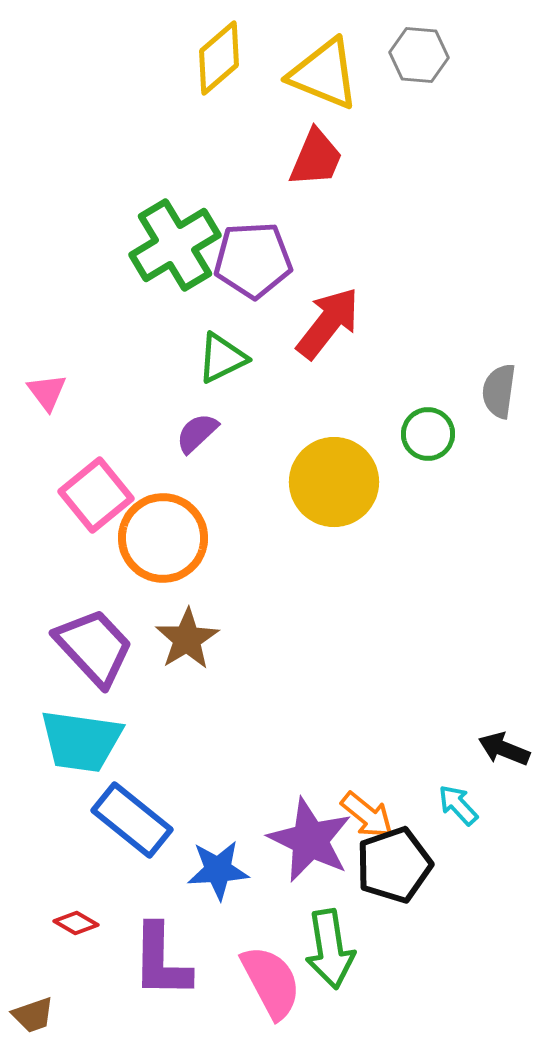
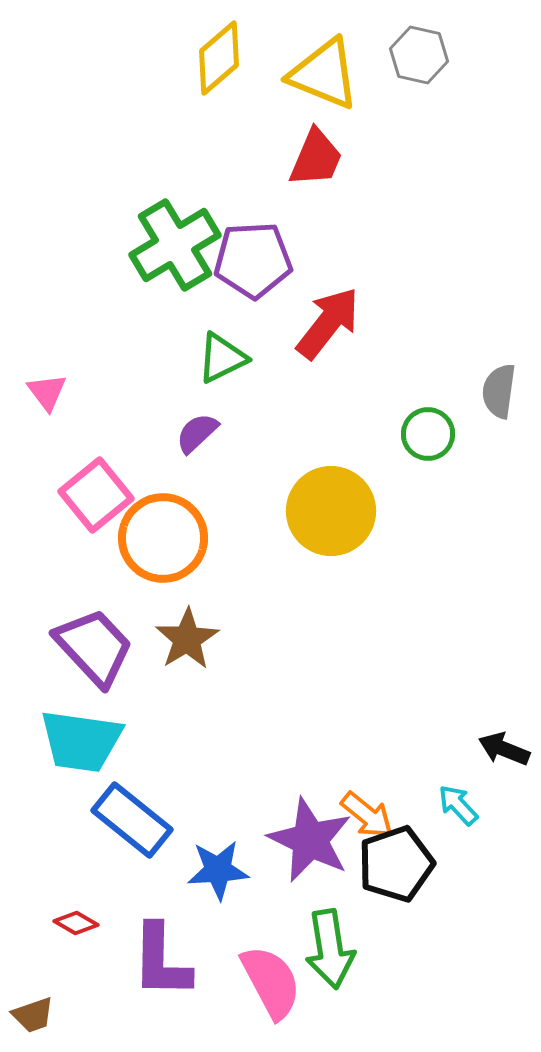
gray hexagon: rotated 8 degrees clockwise
yellow circle: moved 3 px left, 29 px down
black pentagon: moved 2 px right, 1 px up
